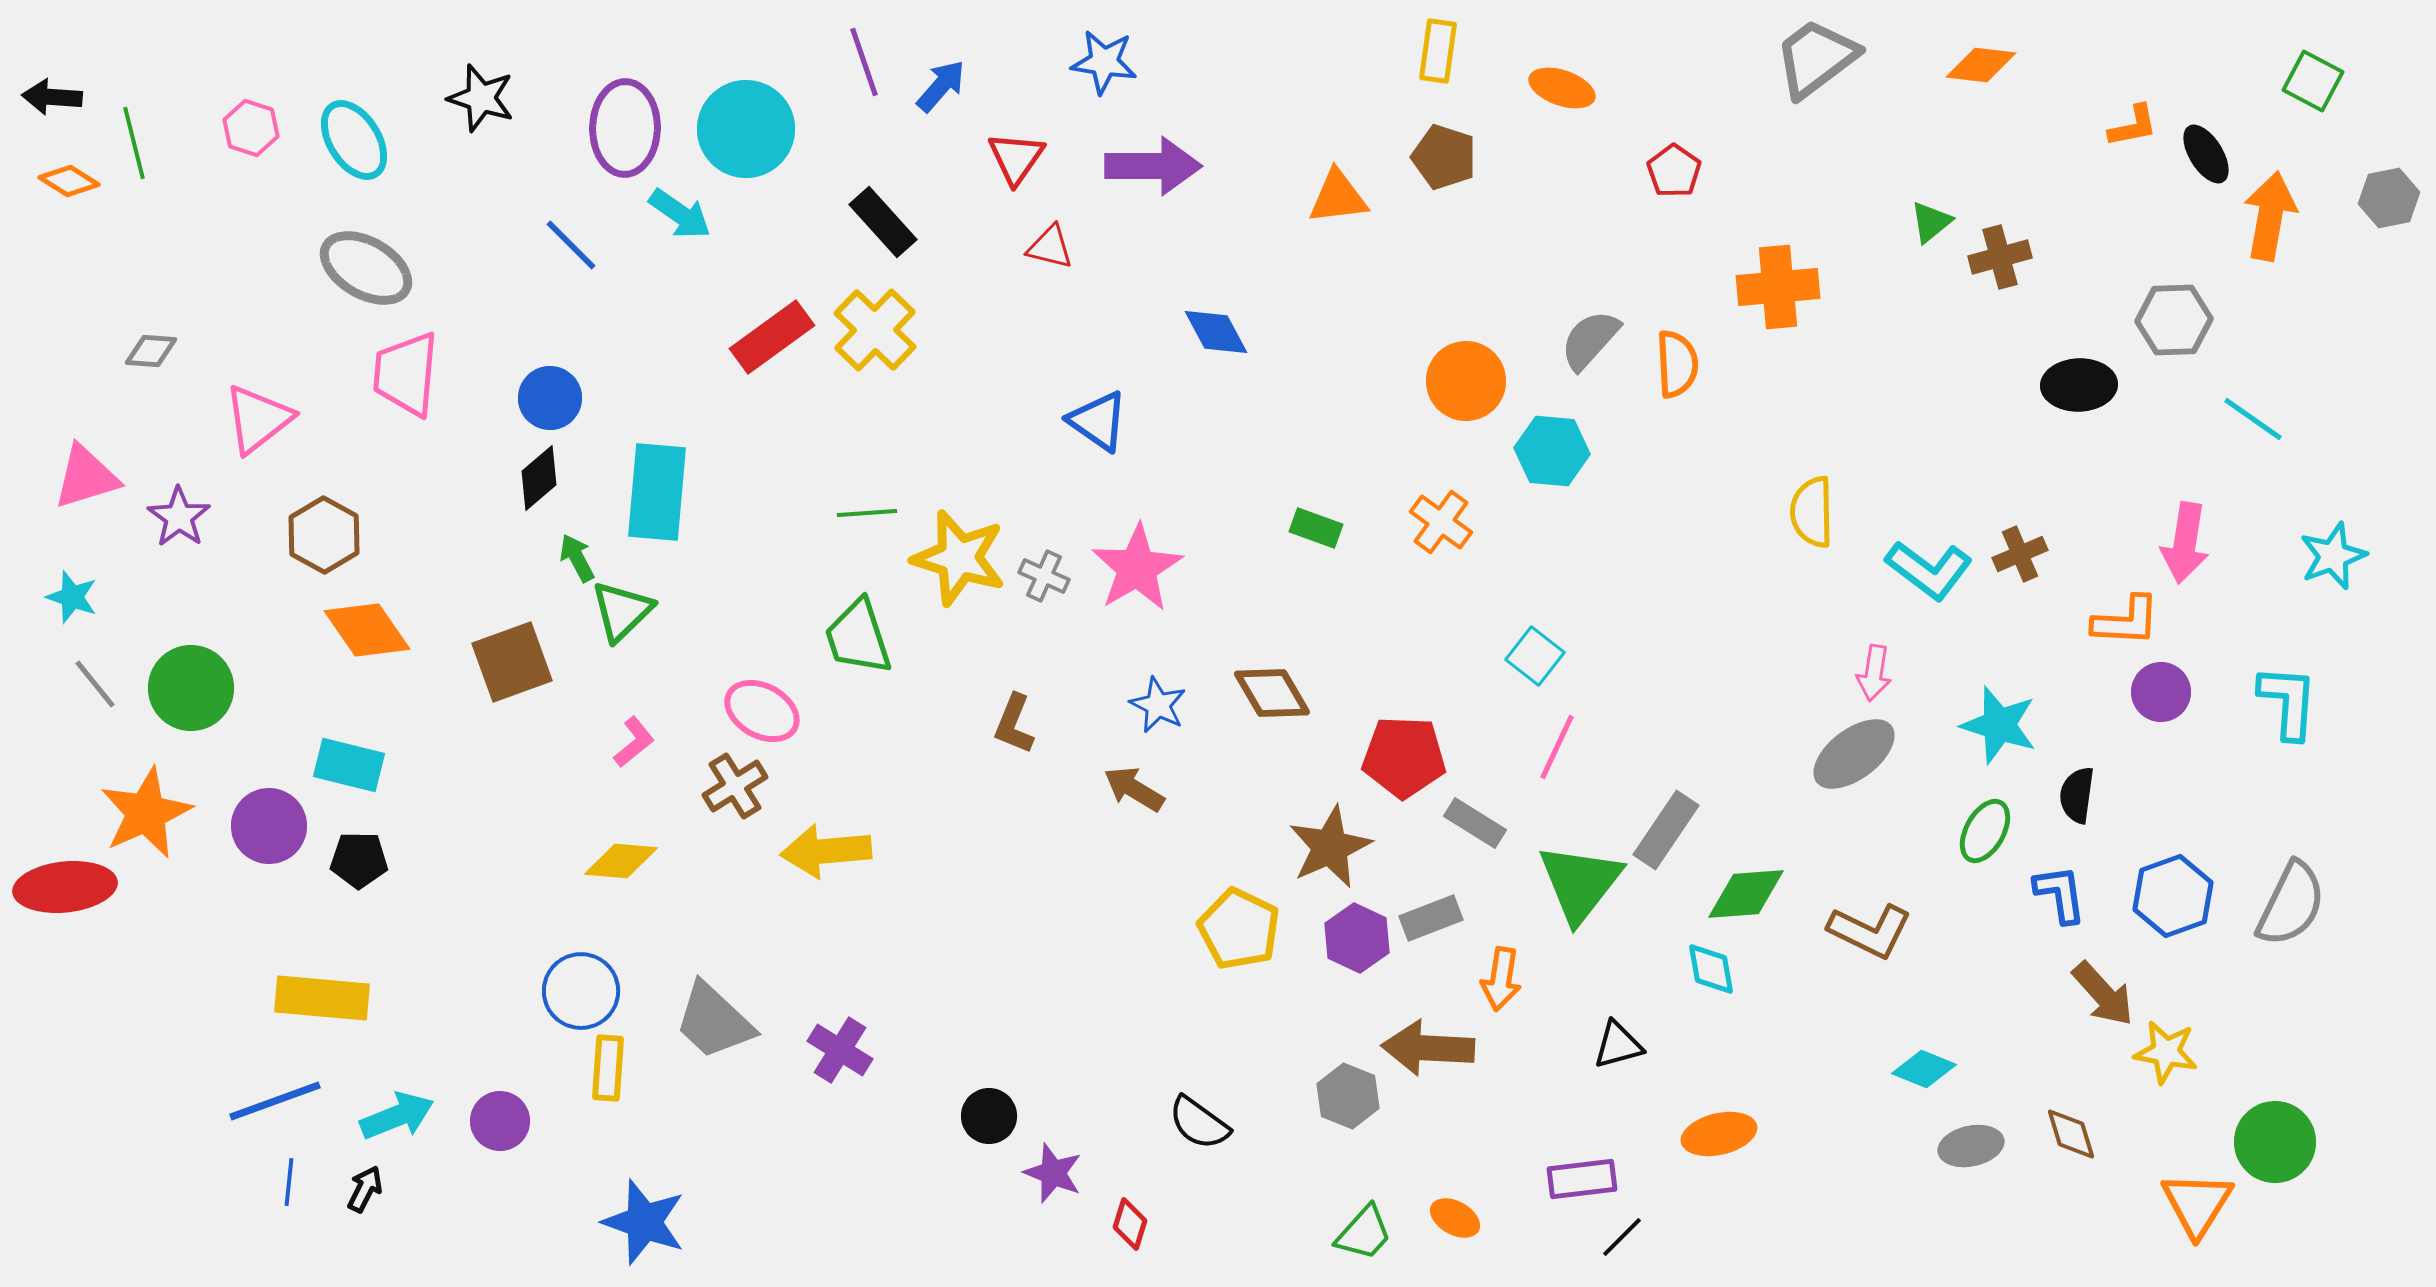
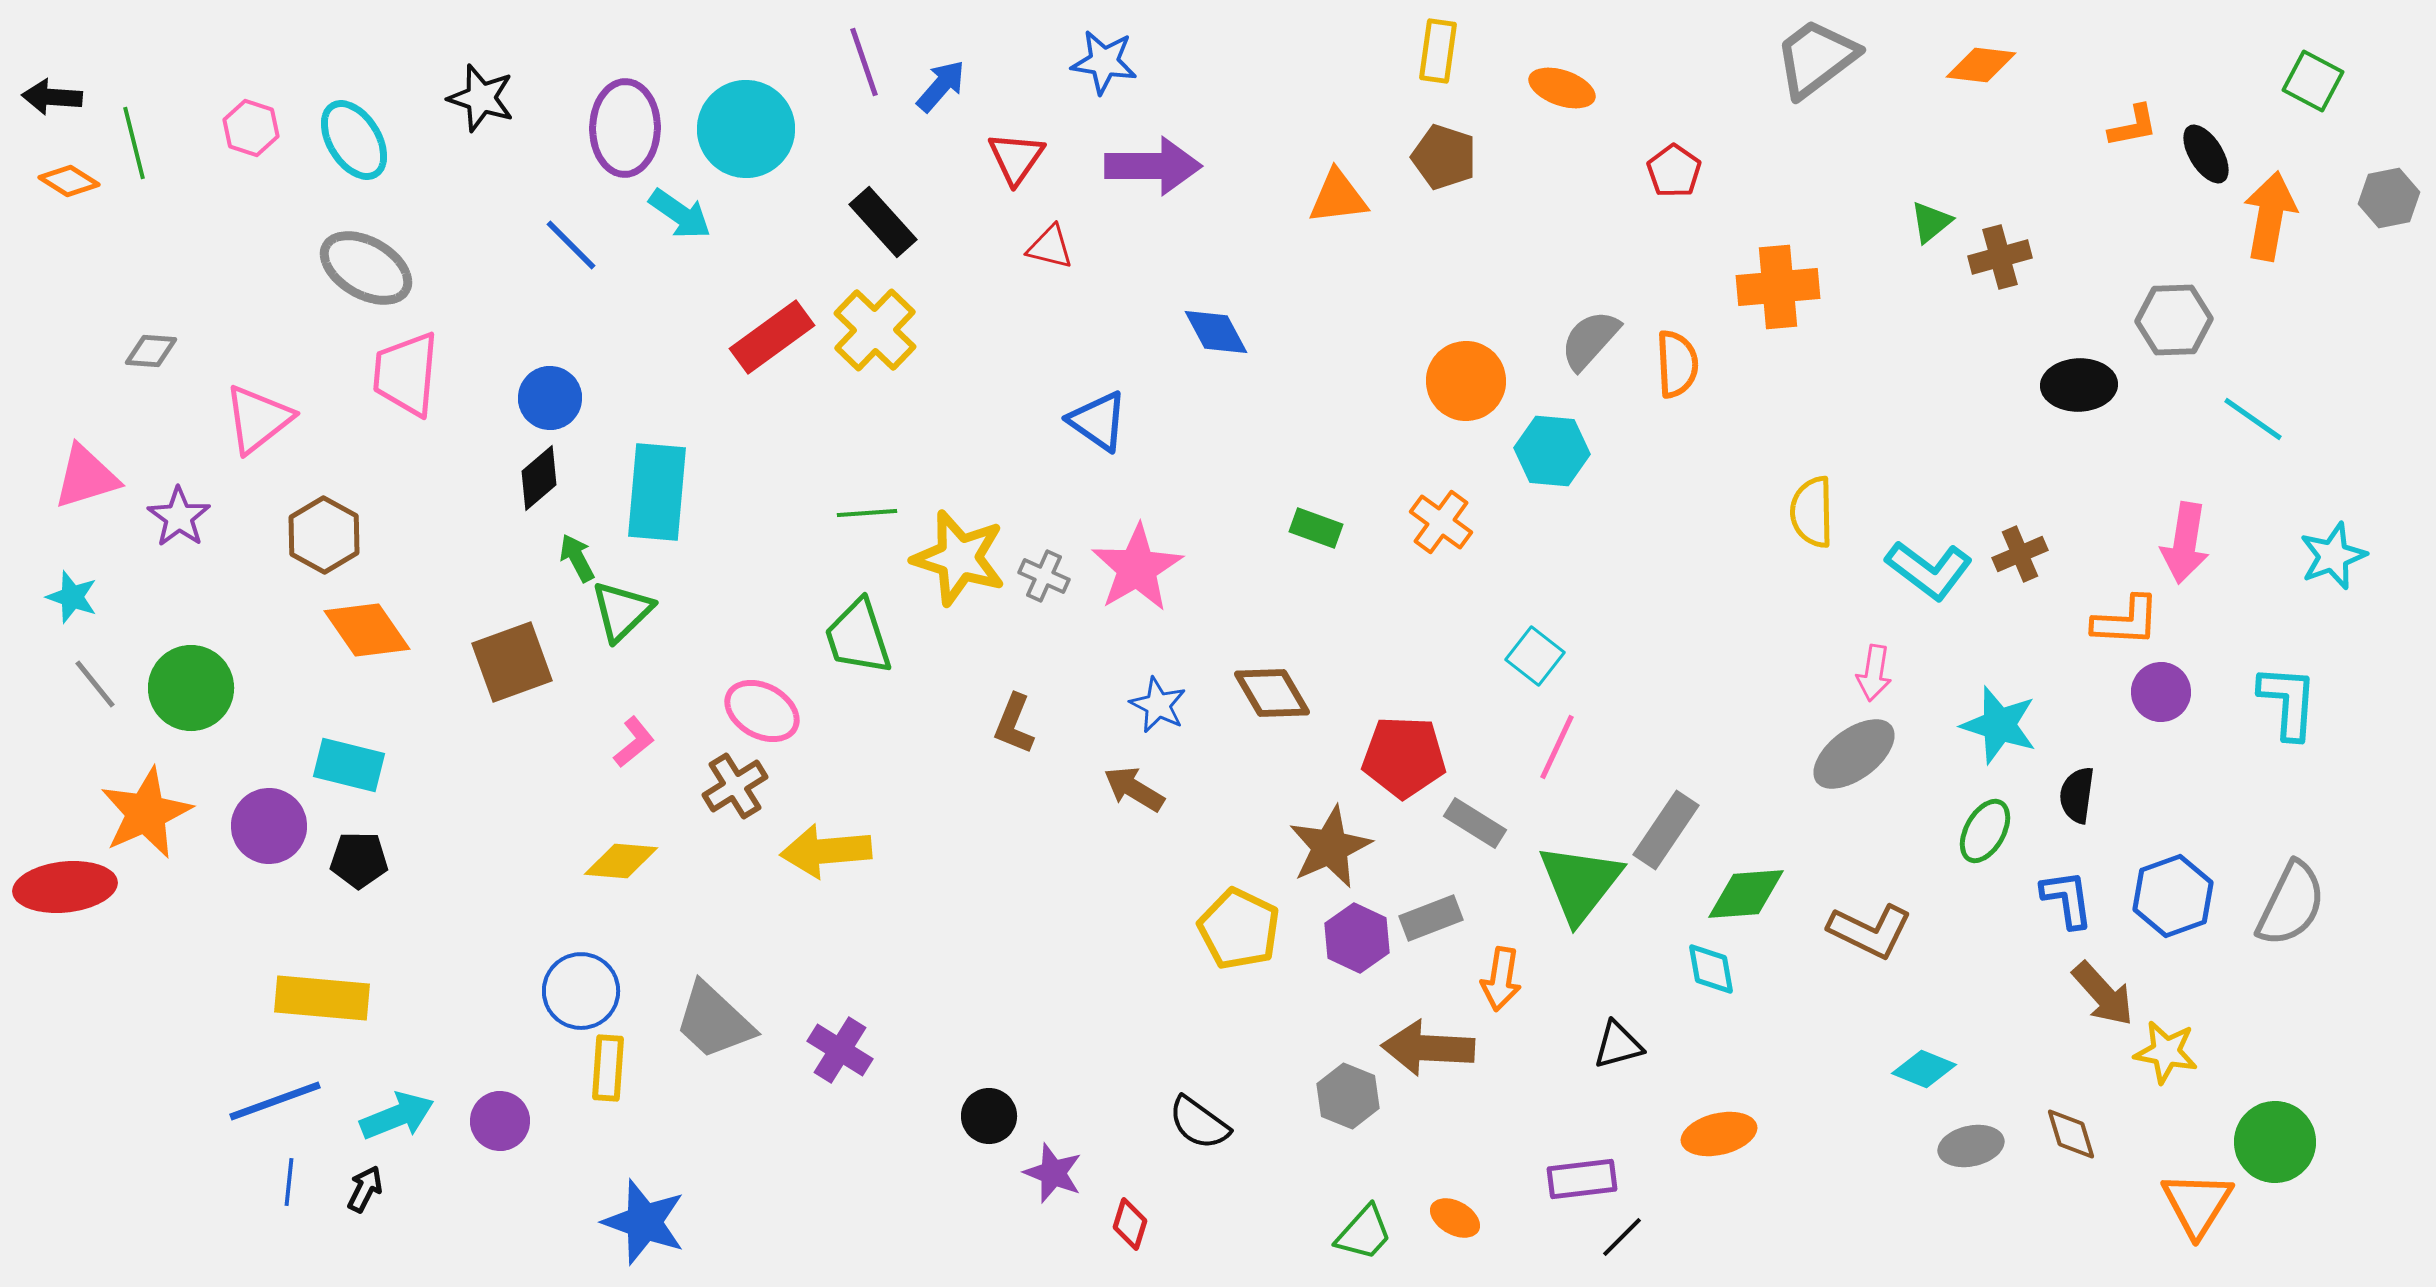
blue L-shape at (2060, 894): moved 7 px right, 5 px down
